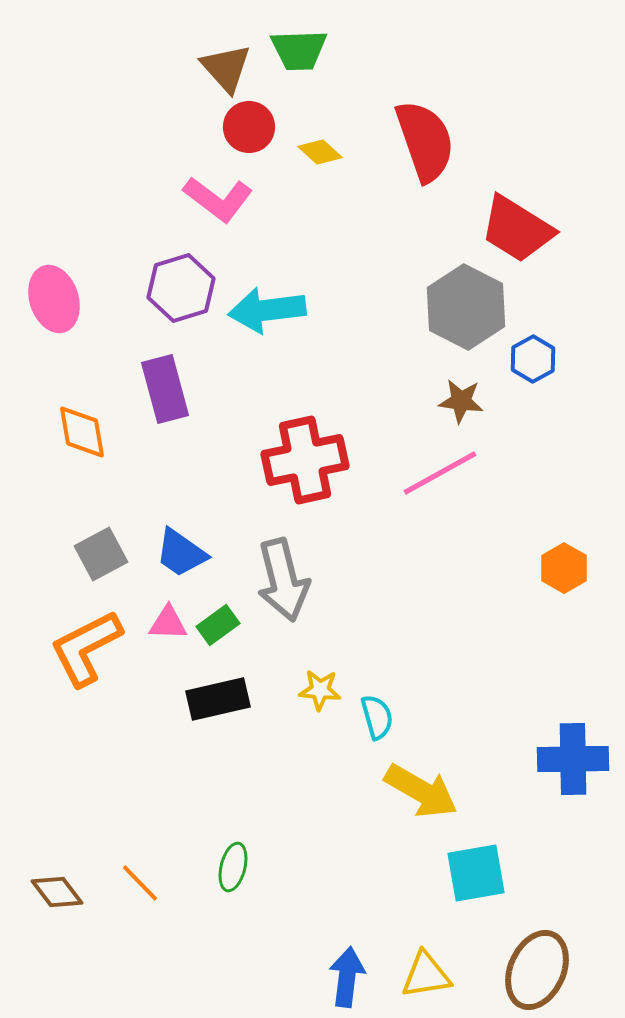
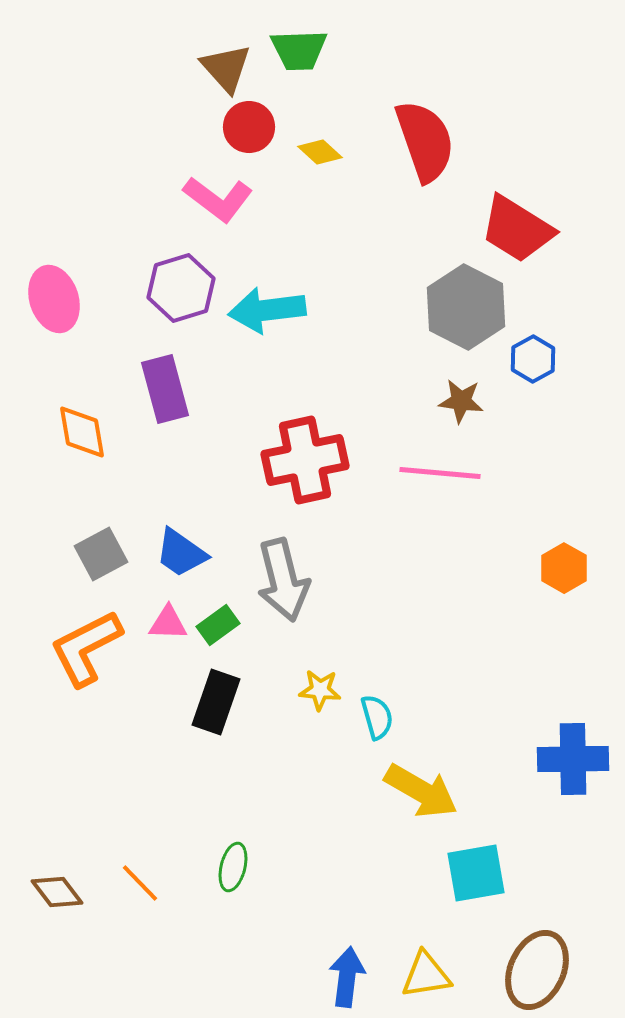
pink line: rotated 34 degrees clockwise
black rectangle: moved 2 px left, 3 px down; rotated 58 degrees counterclockwise
